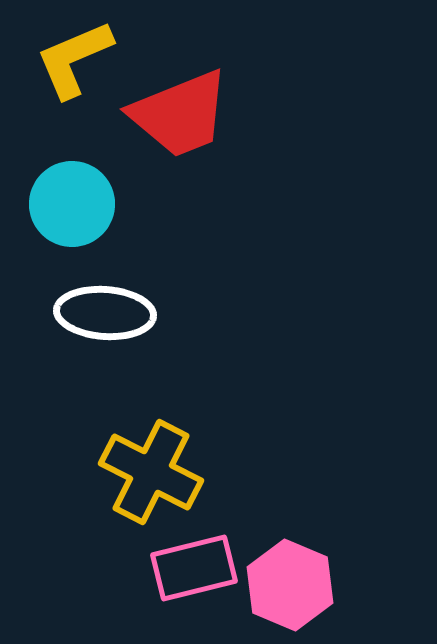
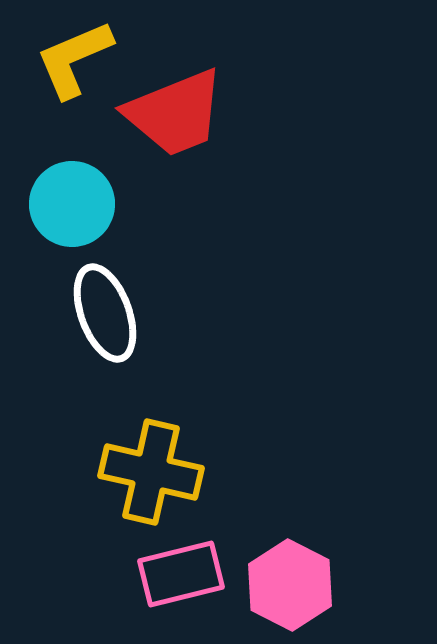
red trapezoid: moved 5 px left, 1 px up
white ellipse: rotated 66 degrees clockwise
yellow cross: rotated 14 degrees counterclockwise
pink rectangle: moved 13 px left, 6 px down
pink hexagon: rotated 4 degrees clockwise
